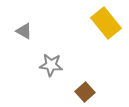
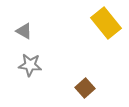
gray star: moved 21 px left
brown square: moved 4 px up
